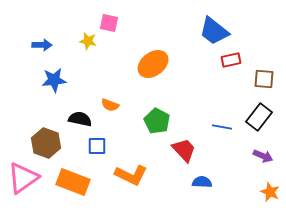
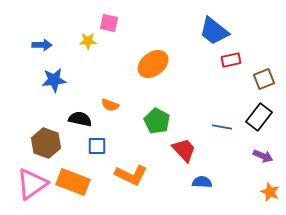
yellow star: rotated 12 degrees counterclockwise
brown square: rotated 25 degrees counterclockwise
pink triangle: moved 9 px right, 6 px down
